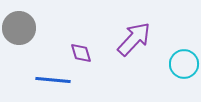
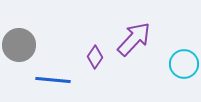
gray circle: moved 17 px down
purple diamond: moved 14 px right, 4 px down; rotated 50 degrees clockwise
